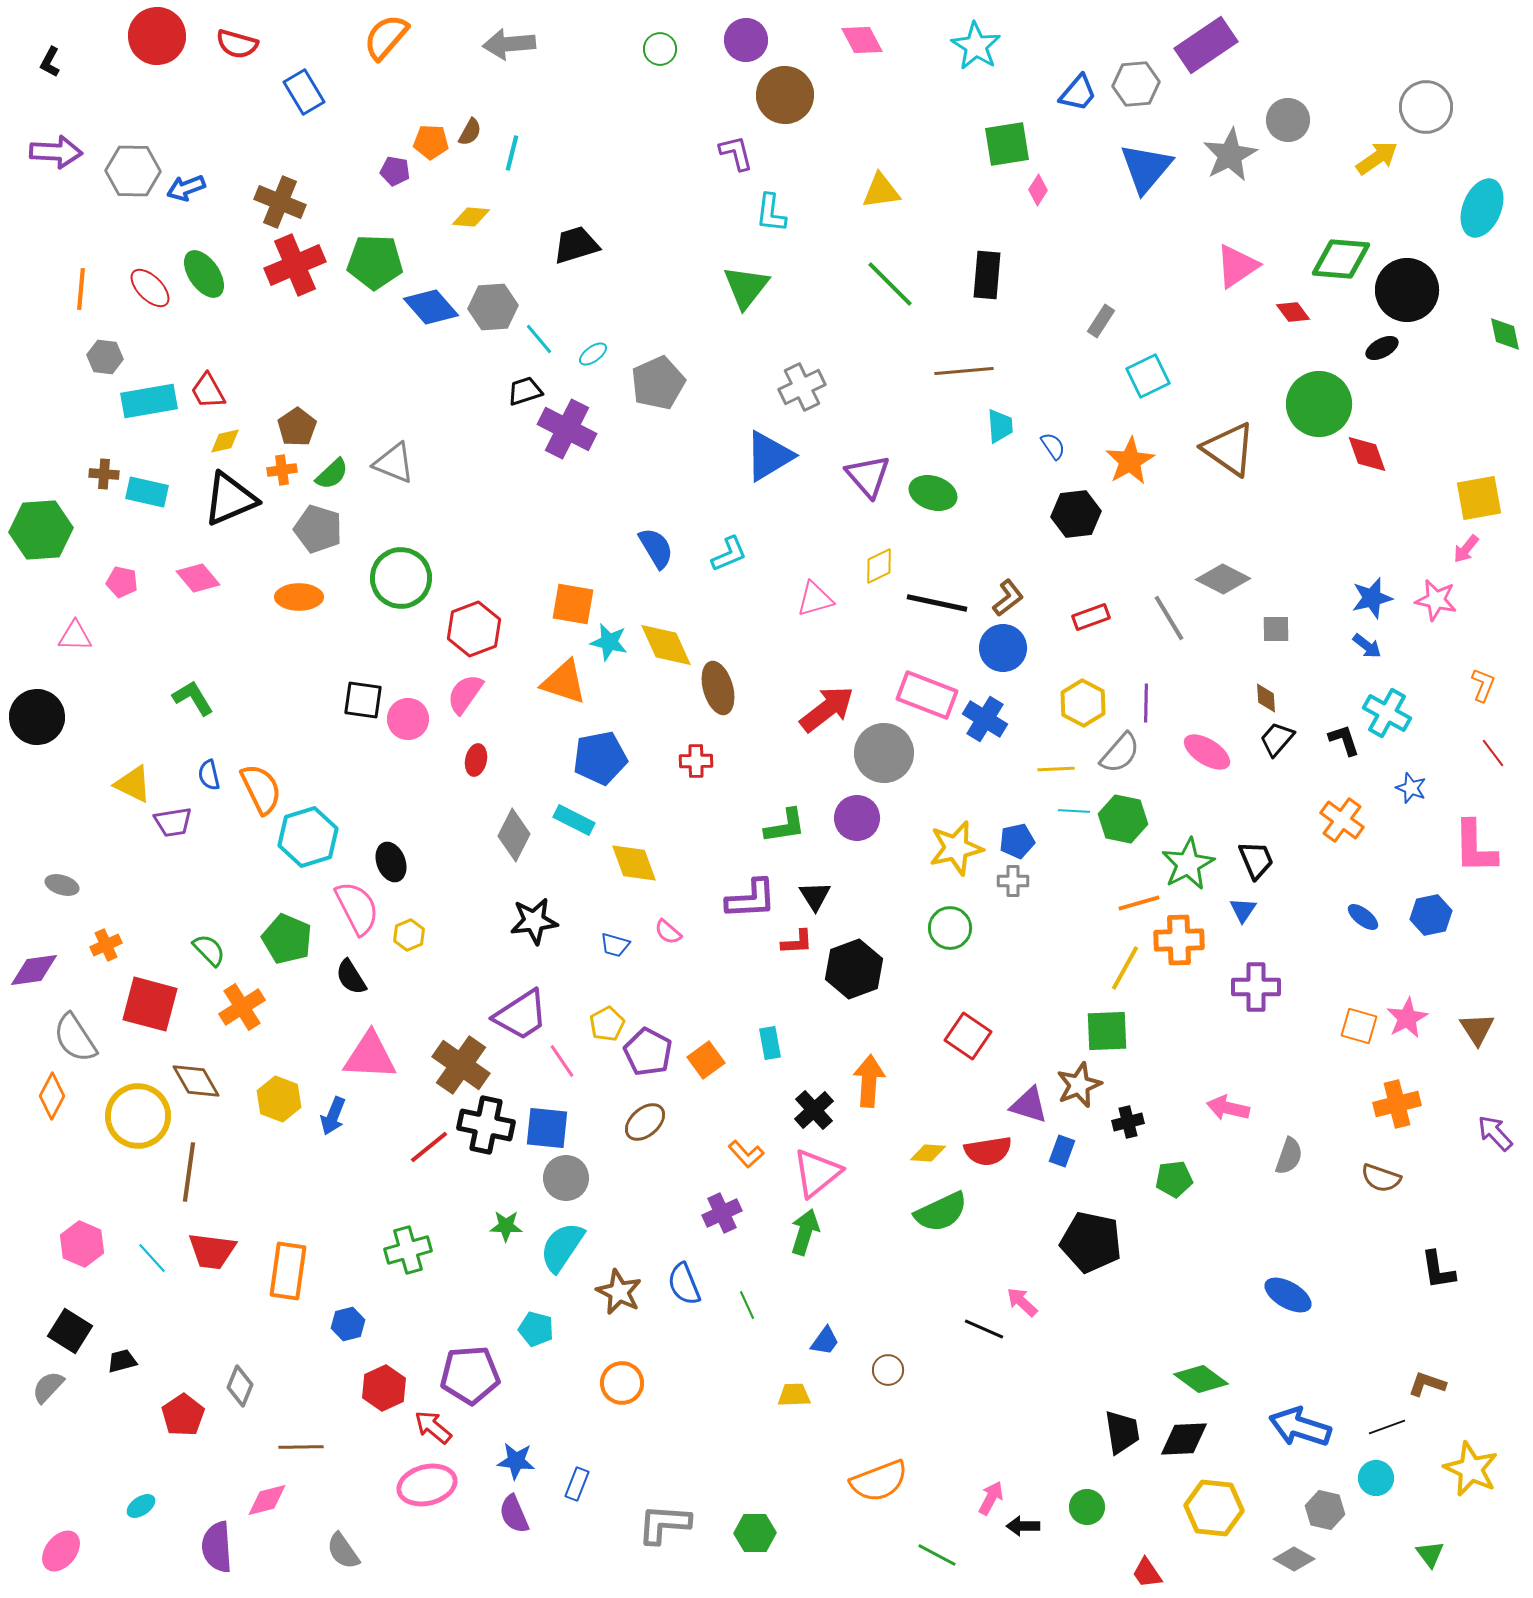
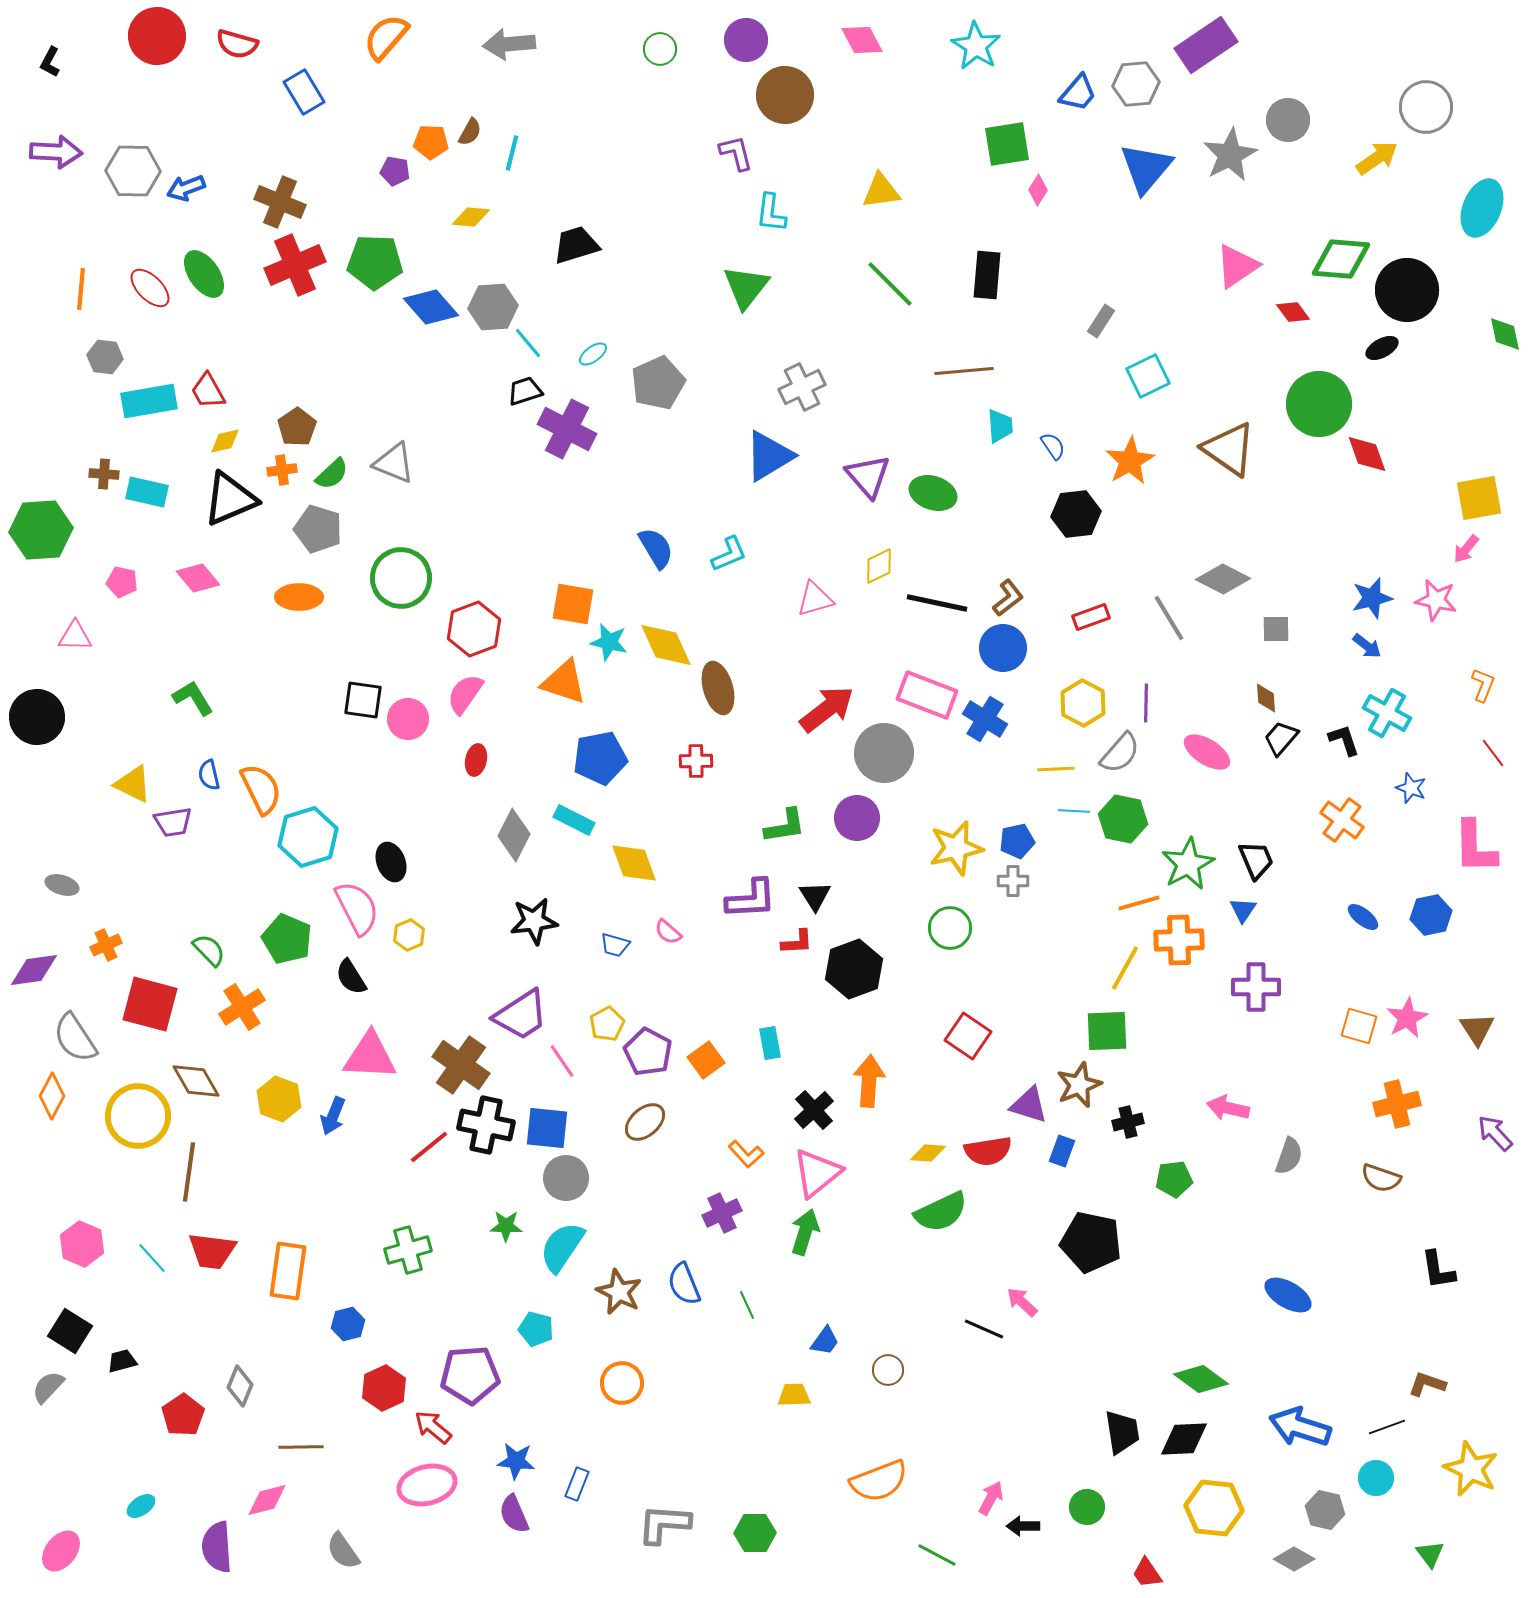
cyan line at (539, 339): moved 11 px left, 4 px down
black trapezoid at (1277, 739): moved 4 px right, 1 px up
